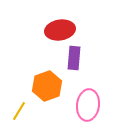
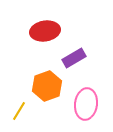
red ellipse: moved 15 px left, 1 px down
purple rectangle: rotated 55 degrees clockwise
pink ellipse: moved 2 px left, 1 px up
